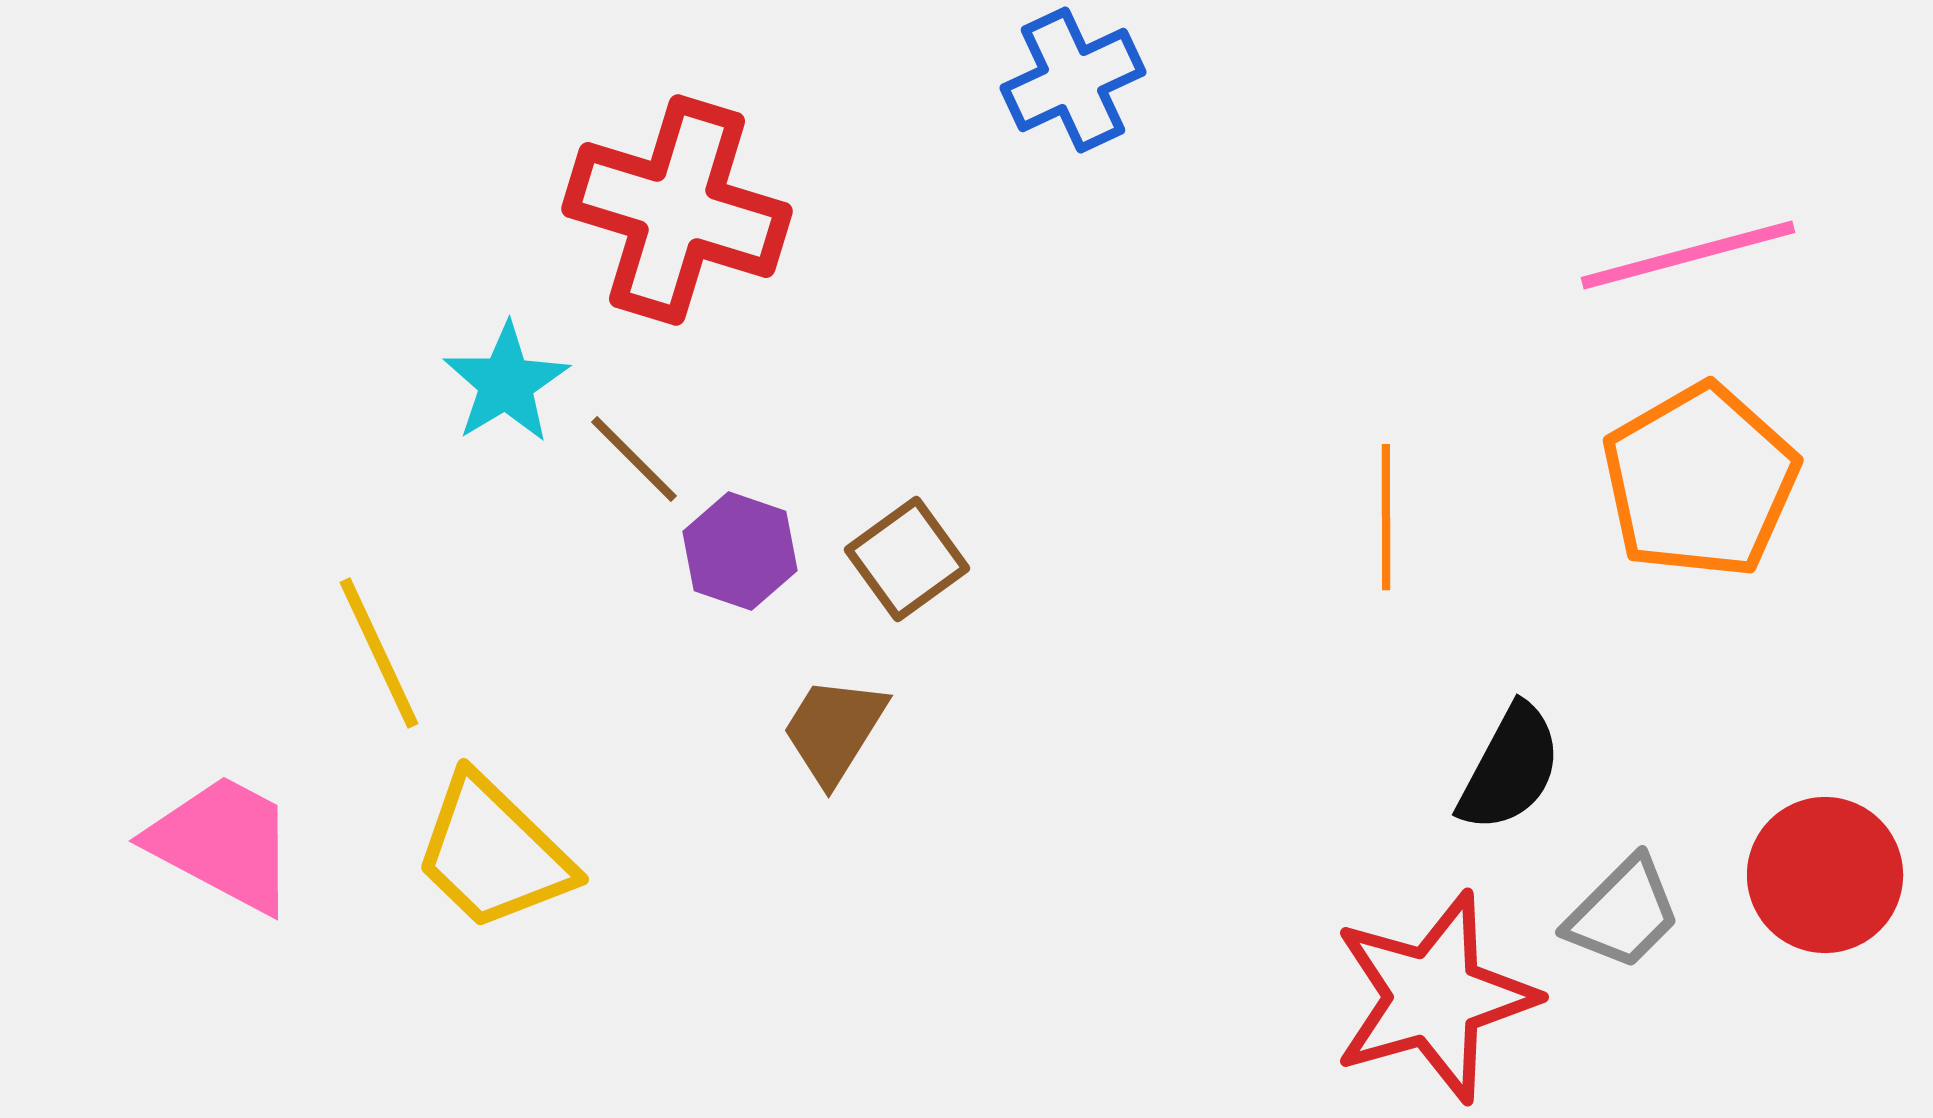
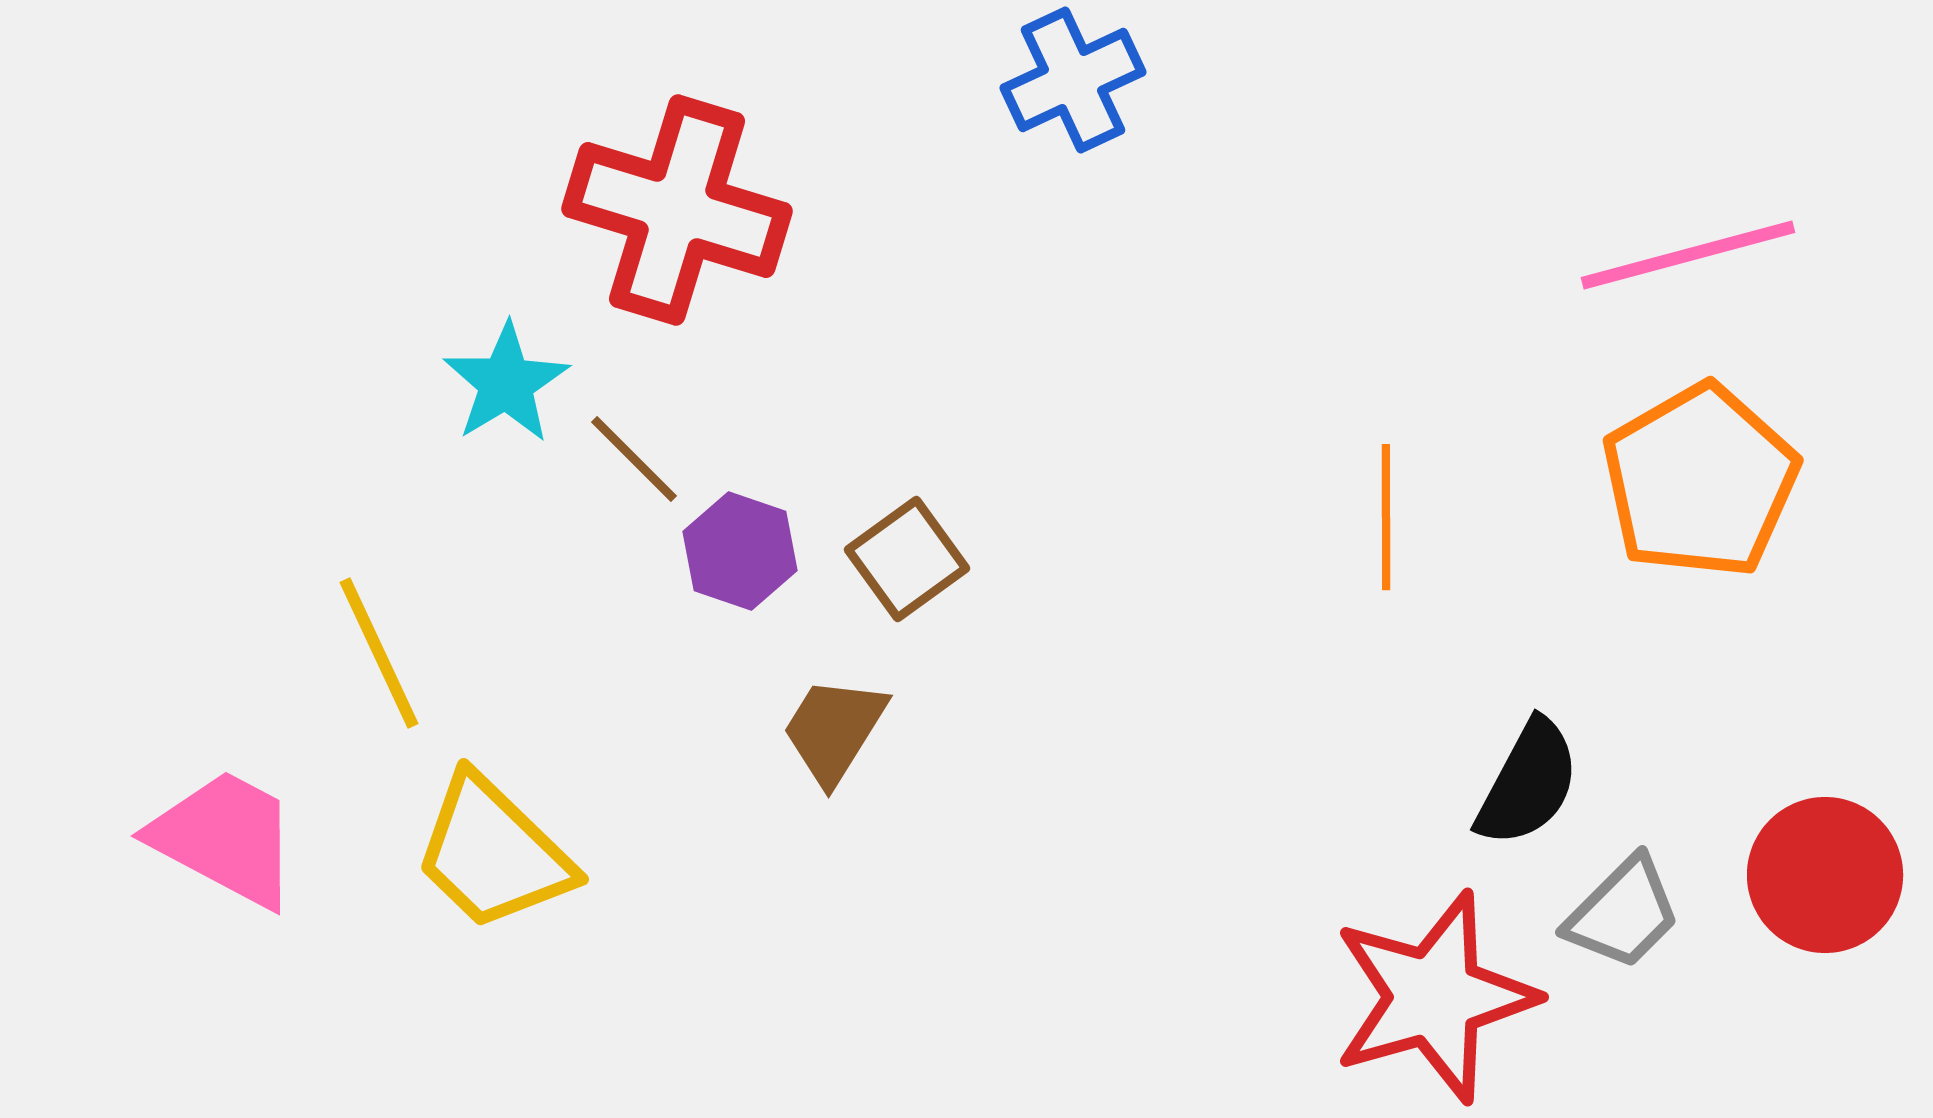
black semicircle: moved 18 px right, 15 px down
pink trapezoid: moved 2 px right, 5 px up
